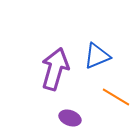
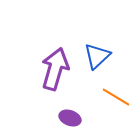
blue triangle: rotated 20 degrees counterclockwise
